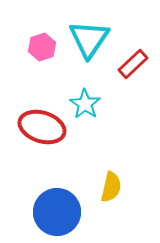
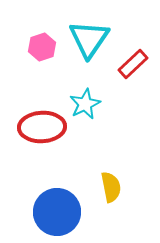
cyan star: rotated 12 degrees clockwise
red ellipse: rotated 21 degrees counterclockwise
yellow semicircle: rotated 24 degrees counterclockwise
